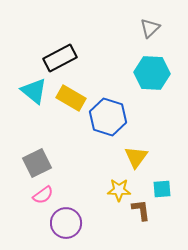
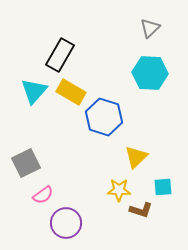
black rectangle: moved 3 px up; rotated 32 degrees counterclockwise
cyan hexagon: moved 2 px left
cyan triangle: rotated 32 degrees clockwise
yellow rectangle: moved 6 px up
blue hexagon: moved 4 px left
yellow triangle: rotated 10 degrees clockwise
gray square: moved 11 px left
cyan square: moved 1 px right, 2 px up
brown L-shape: rotated 115 degrees clockwise
